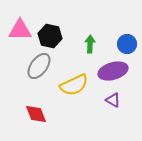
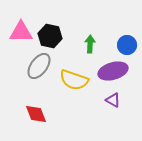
pink triangle: moved 1 px right, 2 px down
blue circle: moved 1 px down
yellow semicircle: moved 5 px up; rotated 44 degrees clockwise
